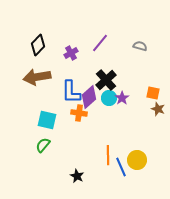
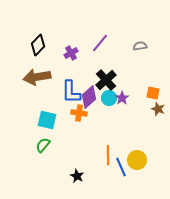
gray semicircle: rotated 24 degrees counterclockwise
